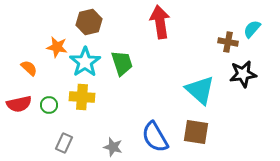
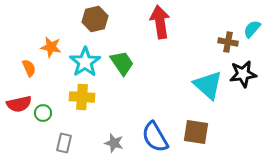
brown hexagon: moved 6 px right, 3 px up
orange star: moved 6 px left
green trapezoid: rotated 16 degrees counterclockwise
orange semicircle: rotated 24 degrees clockwise
cyan triangle: moved 8 px right, 5 px up
green circle: moved 6 px left, 8 px down
gray rectangle: rotated 12 degrees counterclockwise
gray star: moved 1 px right, 4 px up
